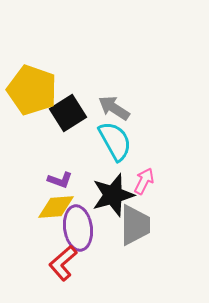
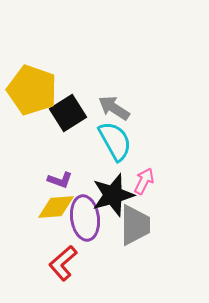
purple ellipse: moved 7 px right, 10 px up
